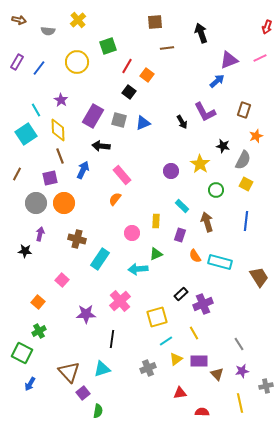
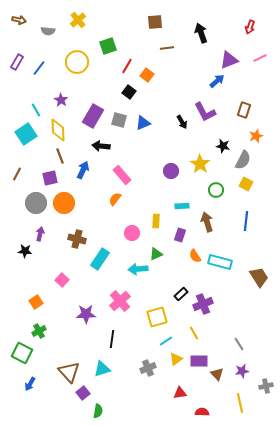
red arrow at (267, 27): moved 17 px left
cyan rectangle at (182, 206): rotated 48 degrees counterclockwise
orange square at (38, 302): moved 2 px left; rotated 16 degrees clockwise
